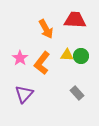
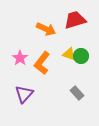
red trapezoid: rotated 20 degrees counterclockwise
orange arrow: rotated 36 degrees counterclockwise
yellow triangle: moved 2 px right, 1 px up; rotated 16 degrees clockwise
